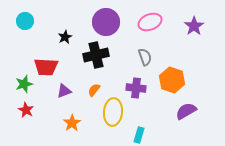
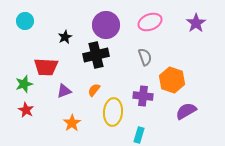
purple circle: moved 3 px down
purple star: moved 2 px right, 3 px up
purple cross: moved 7 px right, 8 px down
